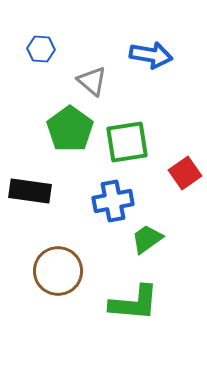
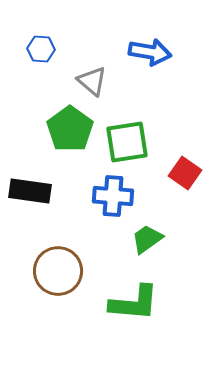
blue arrow: moved 1 px left, 3 px up
red square: rotated 20 degrees counterclockwise
blue cross: moved 5 px up; rotated 15 degrees clockwise
